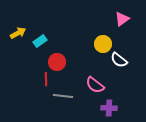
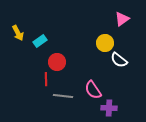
yellow arrow: rotated 91 degrees clockwise
yellow circle: moved 2 px right, 1 px up
pink semicircle: moved 2 px left, 5 px down; rotated 18 degrees clockwise
